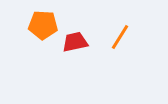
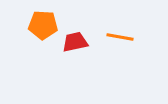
orange line: rotated 68 degrees clockwise
